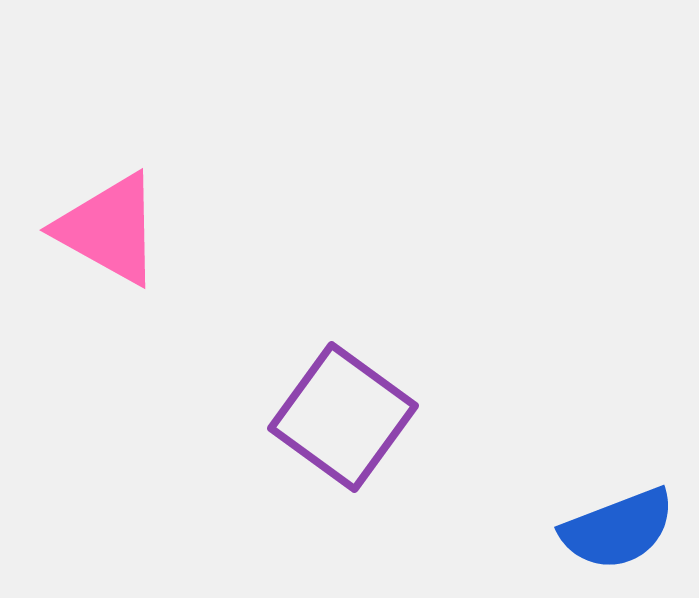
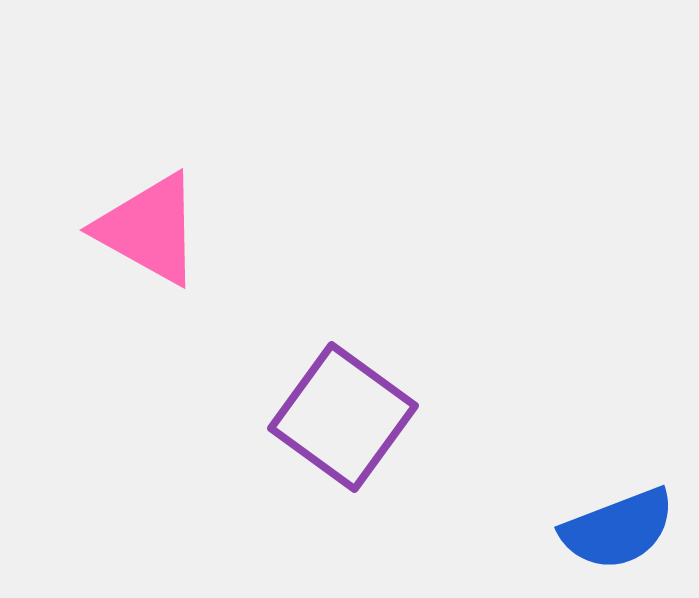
pink triangle: moved 40 px right
